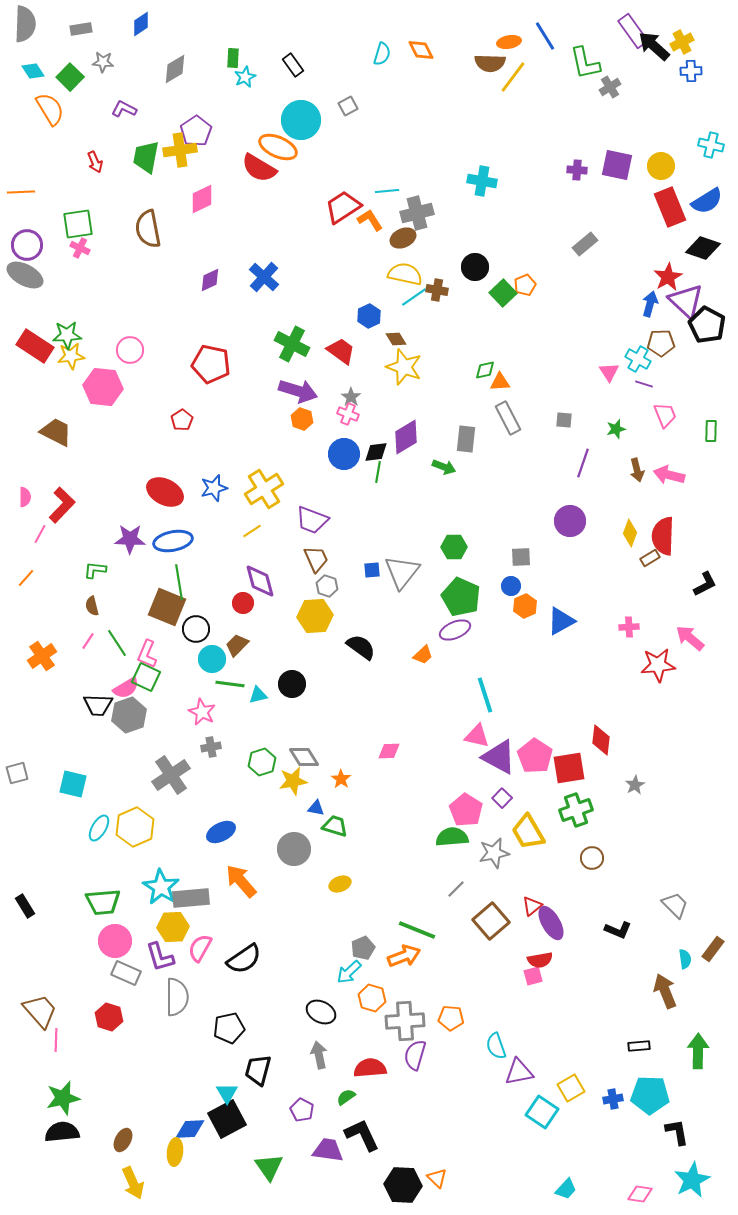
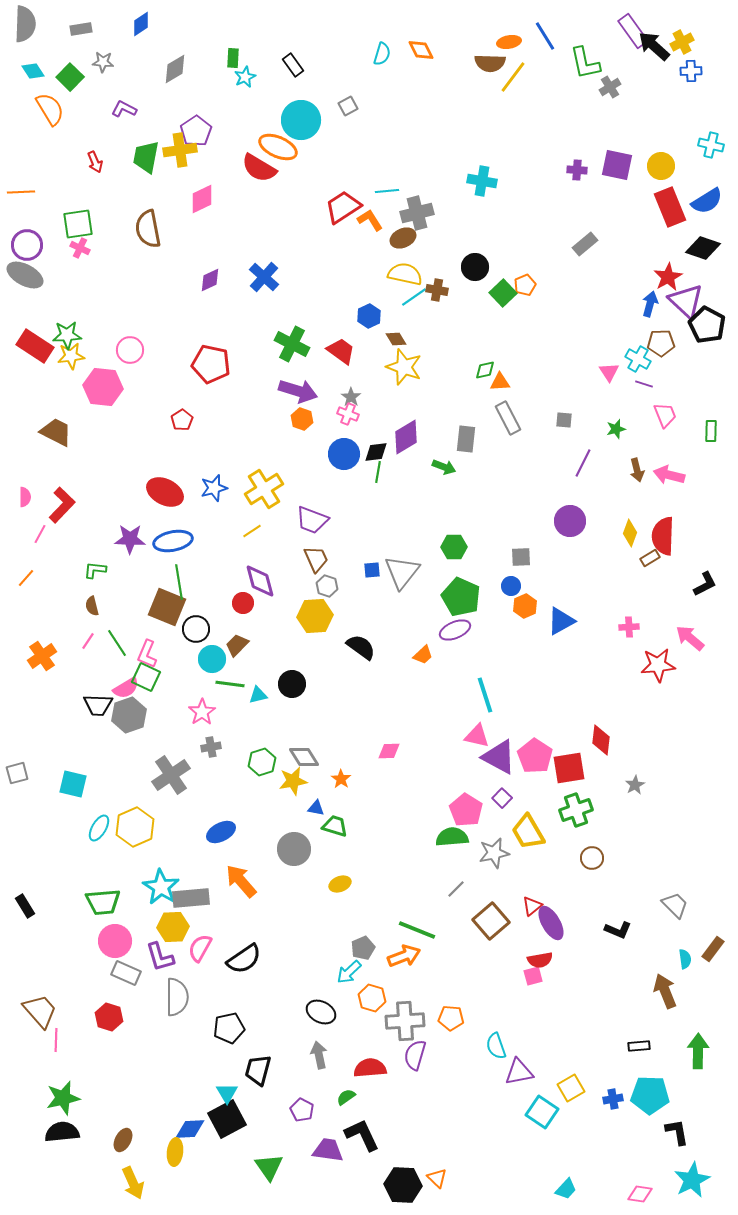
purple line at (583, 463): rotated 8 degrees clockwise
pink star at (202, 712): rotated 12 degrees clockwise
